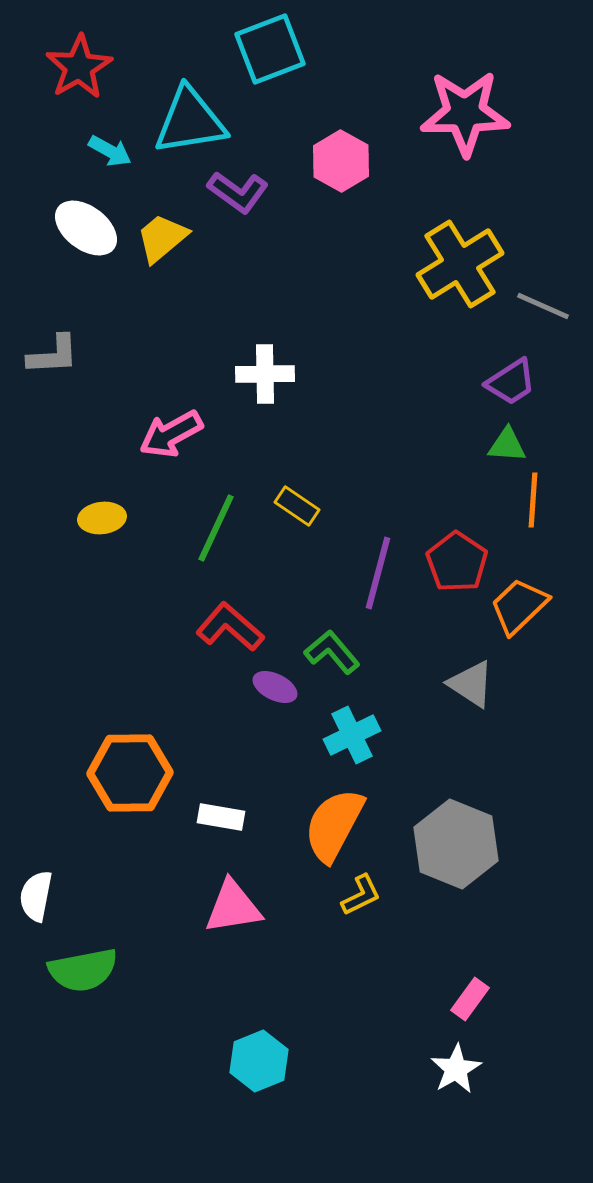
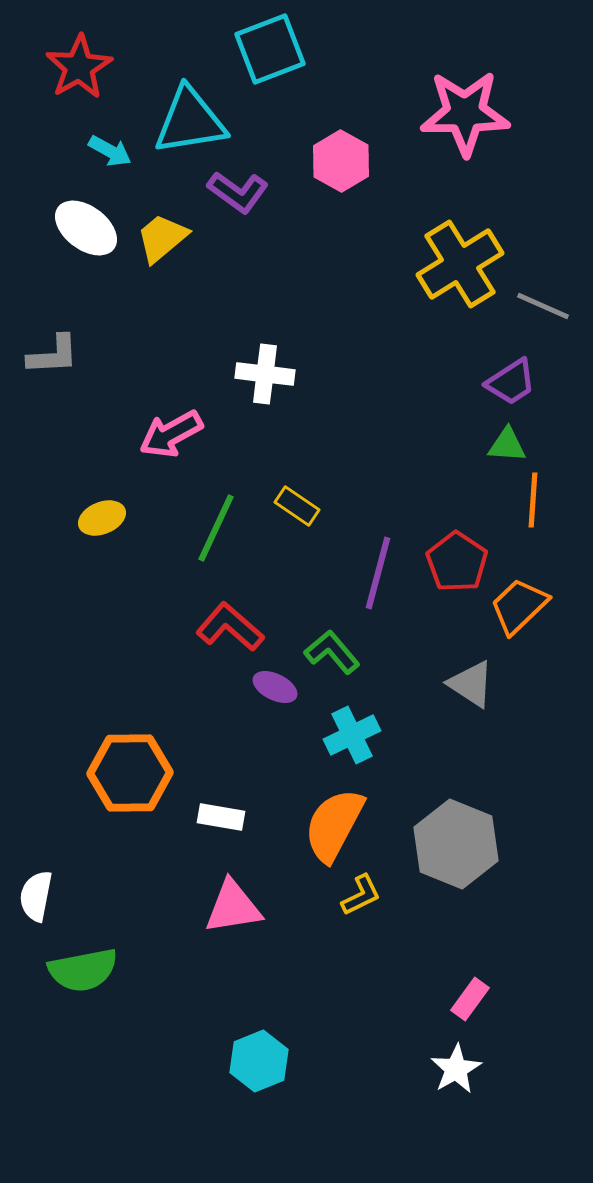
white cross: rotated 8 degrees clockwise
yellow ellipse: rotated 15 degrees counterclockwise
